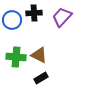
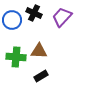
black cross: rotated 28 degrees clockwise
brown triangle: moved 4 px up; rotated 24 degrees counterclockwise
black rectangle: moved 2 px up
